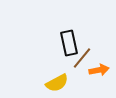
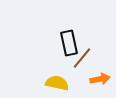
orange arrow: moved 1 px right, 9 px down
yellow semicircle: rotated 140 degrees counterclockwise
